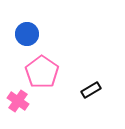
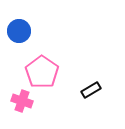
blue circle: moved 8 px left, 3 px up
pink cross: moved 4 px right; rotated 15 degrees counterclockwise
